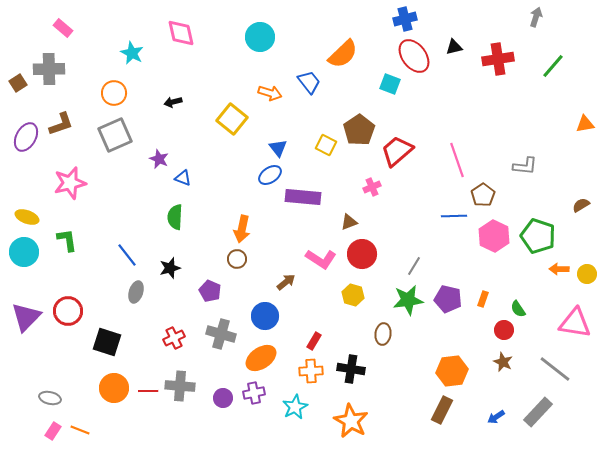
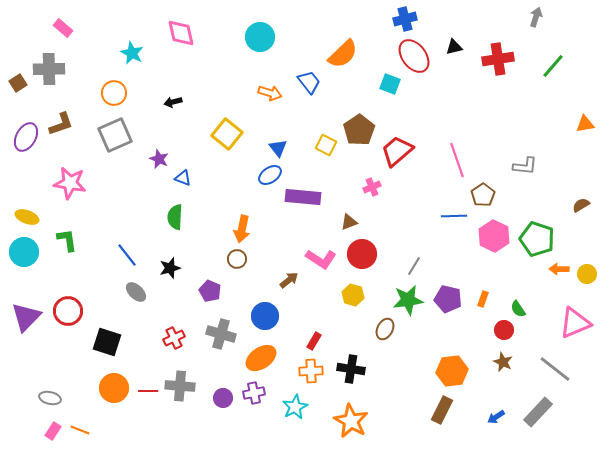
yellow square at (232, 119): moved 5 px left, 15 px down
pink star at (70, 183): rotated 24 degrees clockwise
green pentagon at (538, 236): moved 1 px left, 3 px down
brown arrow at (286, 282): moved 3 px right, 2 px up
gray ellipse at (136, 292): rotated 65 degrees counterclockwise
pink triangle at (575, 323): rotated 32 degrees counterclockwise
brown ellipse at (383, 334): moved 2 px right, 5 px up; rotated 20 degrees clockwise
